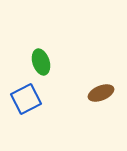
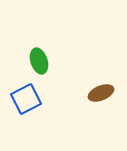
green ellipse: moved 2 px left, 1 px up
